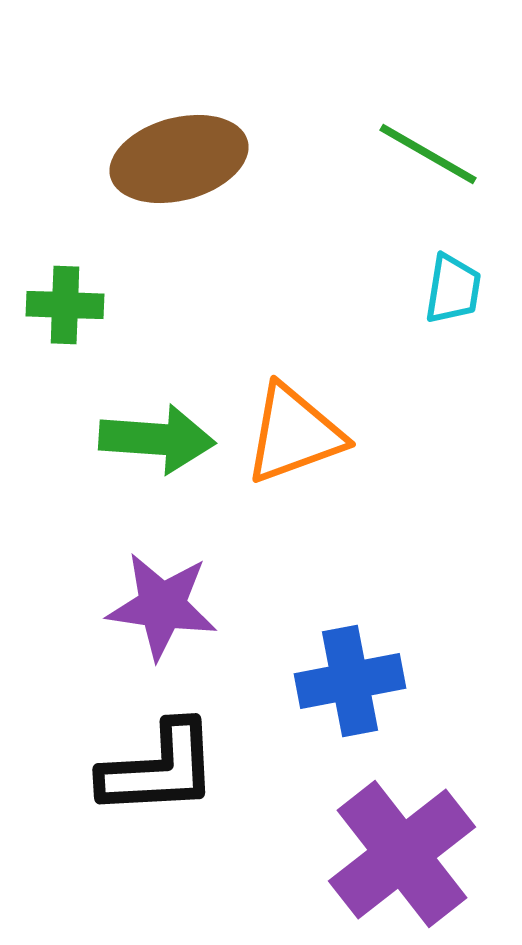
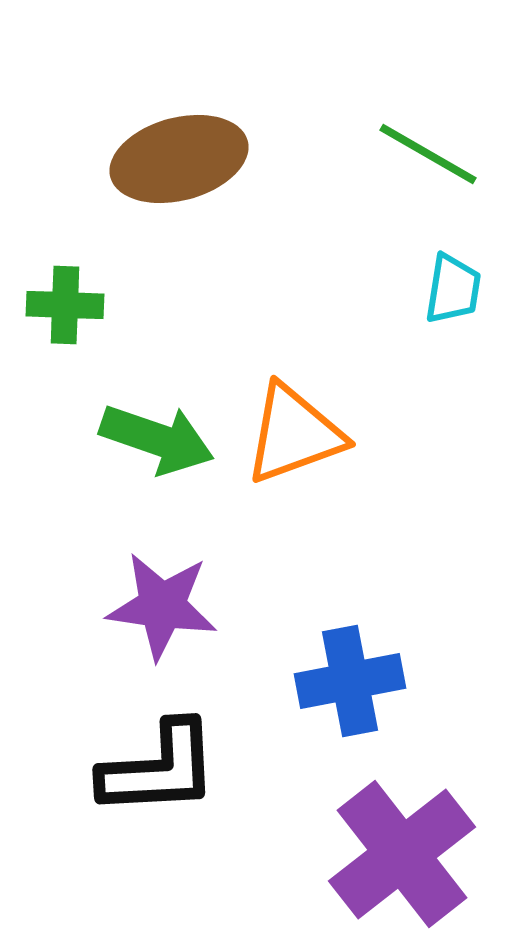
green arrow: rotated 15 degrees clockwise
